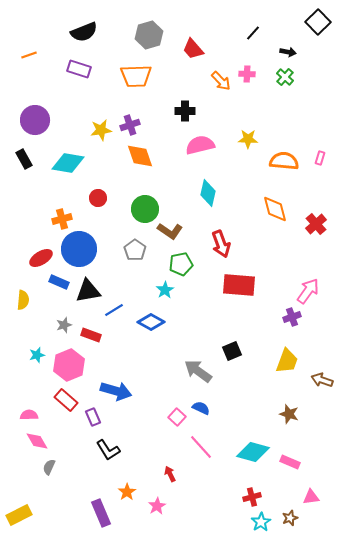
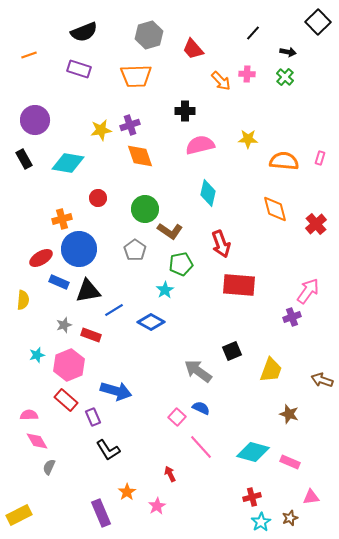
yellow trapezoid at (287, 361): moved 16 px left, 9 px down
